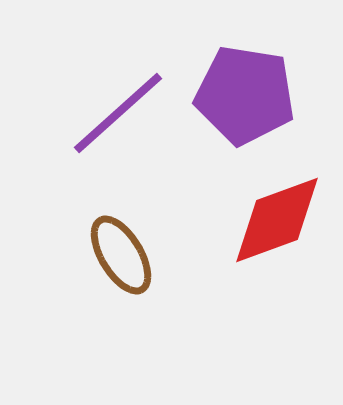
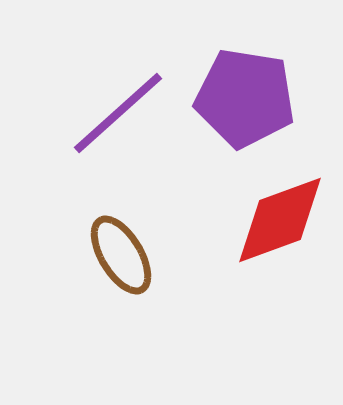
purple pentagon: moved 3 px down
red diamond: moved 3 px right
